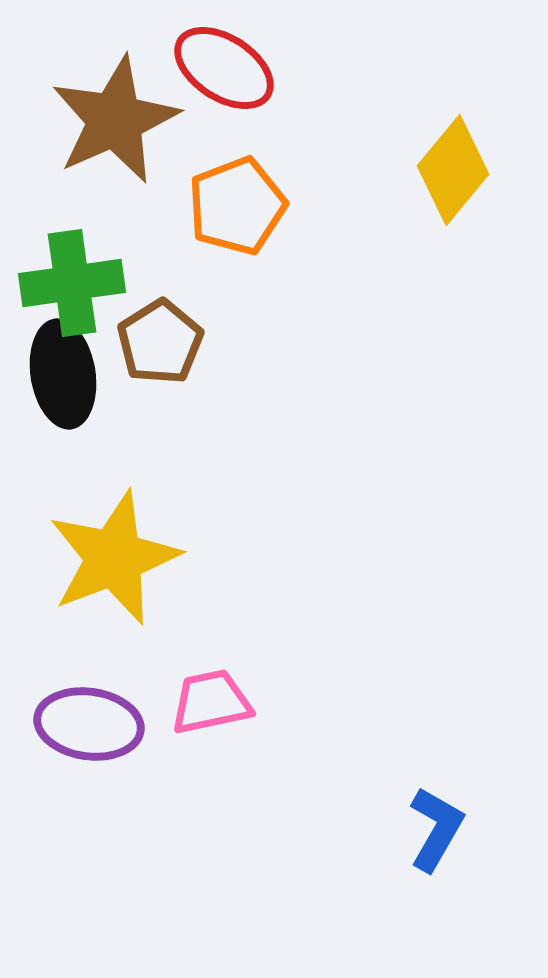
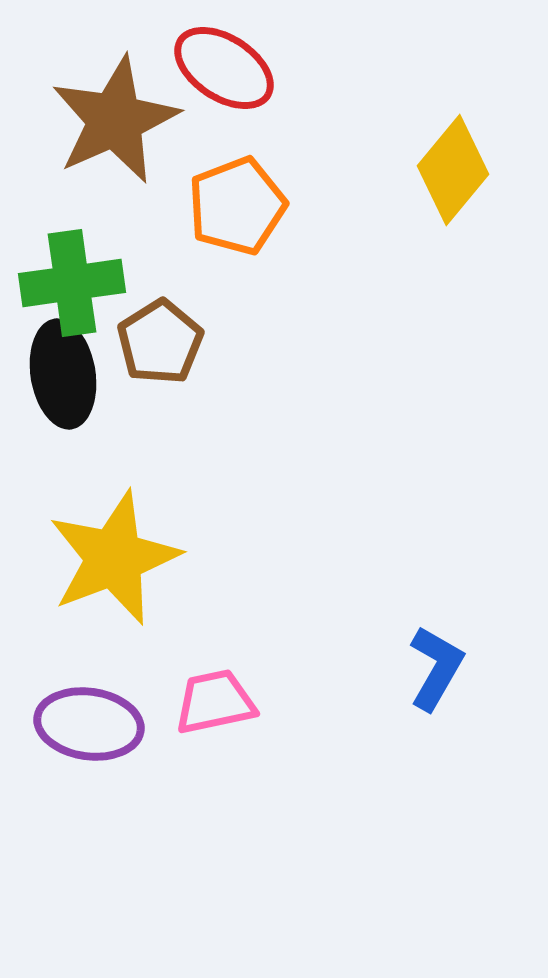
pink trapezoid: moved 4 px right
blue L-shape: moved 161 px up
